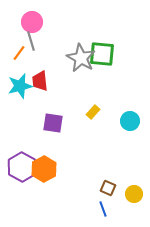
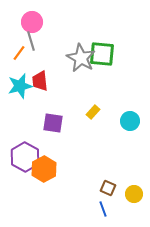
purple hexagon: moved 3 px right, 10 px up
